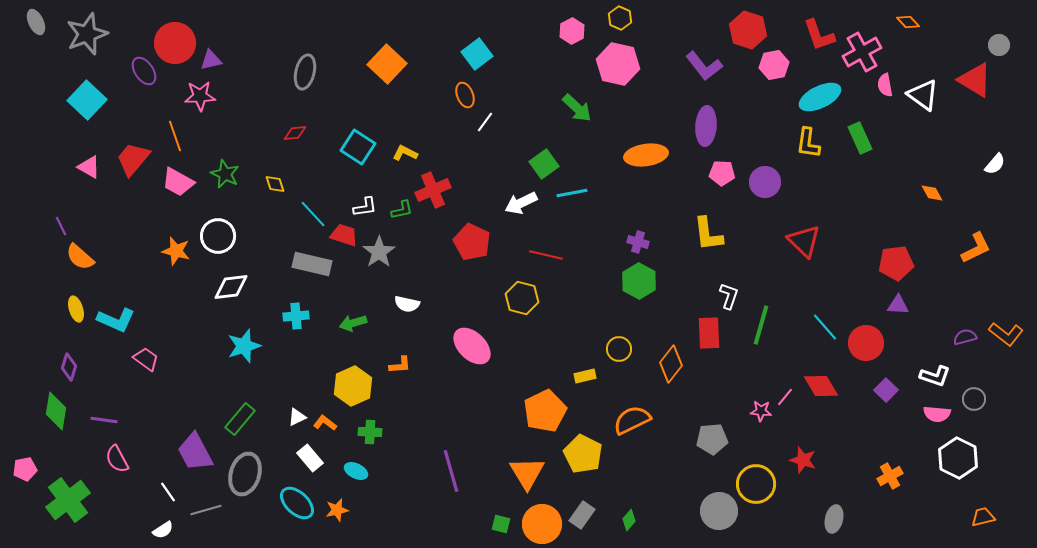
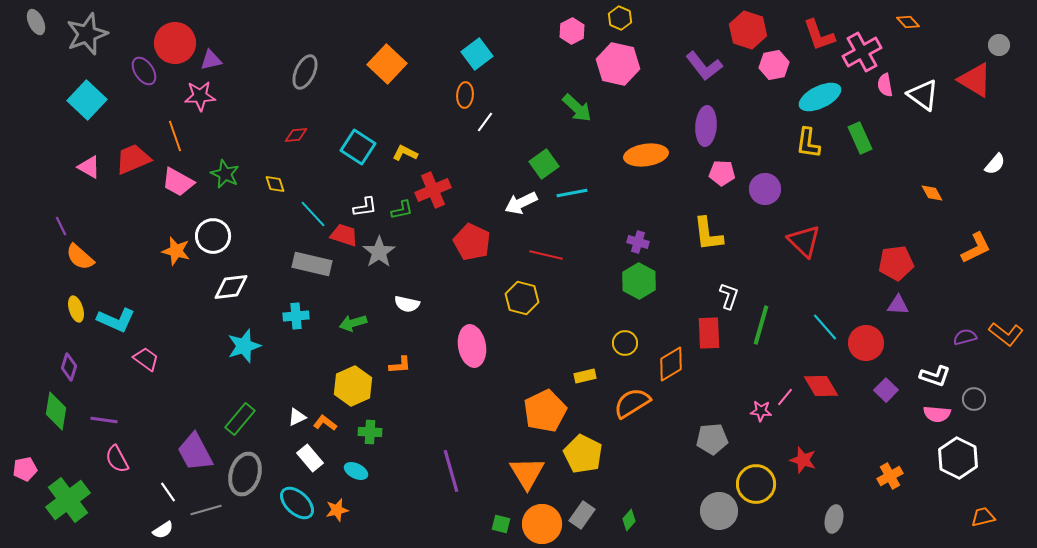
gray ellipse at (305, 72): rotated 12 degrees clockwise
orange ellipse at (465, 95): rotated 25 degrees clockwise
red diamond at (295, 133): moved 1 px right, 2 px down
red trapezoid at (133, 159): rotated 27 degrees clockwise
purple circle at (765, 182): moved 7 px down
white circle at (218, 236): moved 5 px left
pink ellipse at (472, 346): rotated 36 degrees clockwise
yellow circle at (619, 349): moved 6 px right, 6 px up
orange diamond at (671, 364): rotated 21 degrees clockwise
orange semicircle at (632, 420): moved 17 px up; rotated 6 degrees counterclockwise
